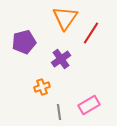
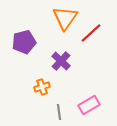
red line: rotated 15 degrees clockwise
purple cross: moved 2 px down; rotated 12 degrees counterclockwise
